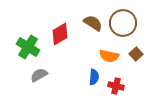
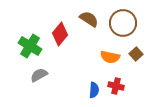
brown semicircle: moved 4 px left, 4 px up
red diamond: rotated 20 degrees counterclockwise
green cross: moved 2 px right, 1 px up
orange semicircle: moved 1 px right, 1 px down
blue semicircle: moved 13 px down
